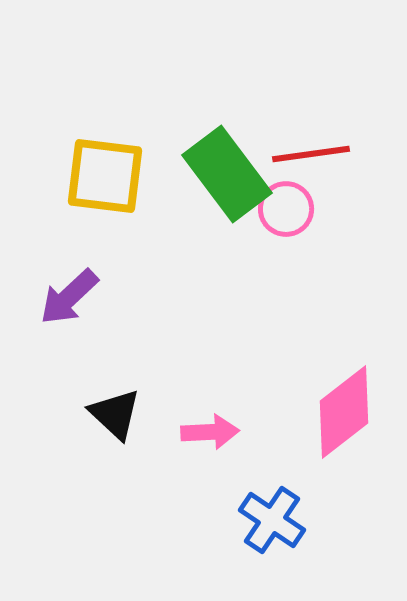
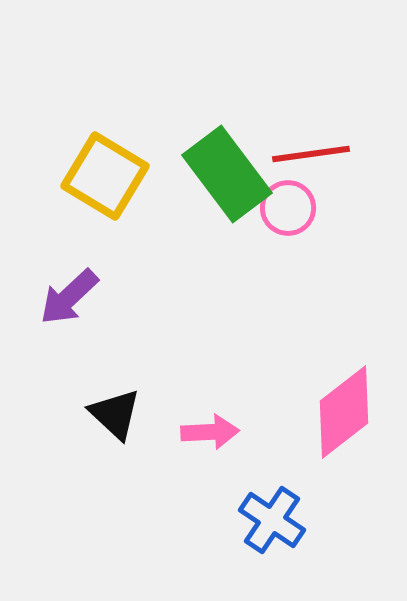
yellow square: rotated 24 degrees clockwise
pink circle: moved 2 px right, 1 px up
